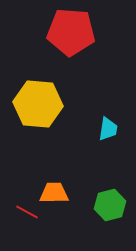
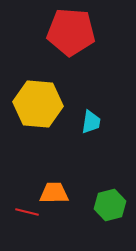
cyan trapezoid: moved 17 px left, 7 px up
red line: rotated 15 degrees counterclockwise
